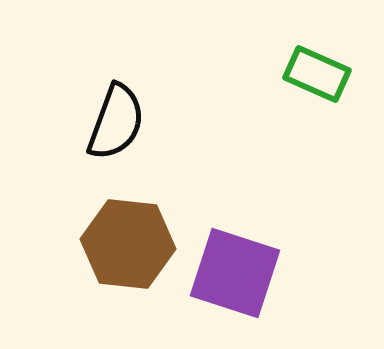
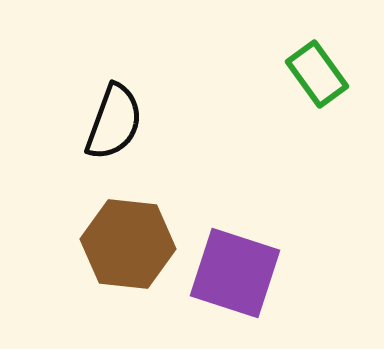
green rectangle: rotated 30 degrees clockwise
black semicircle: moved 2 px left
